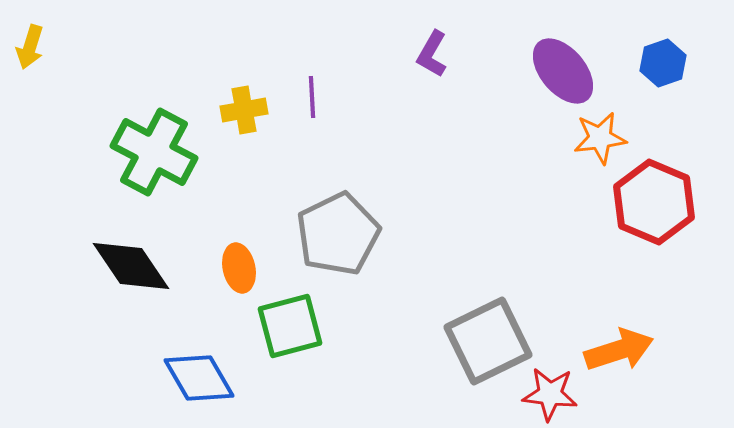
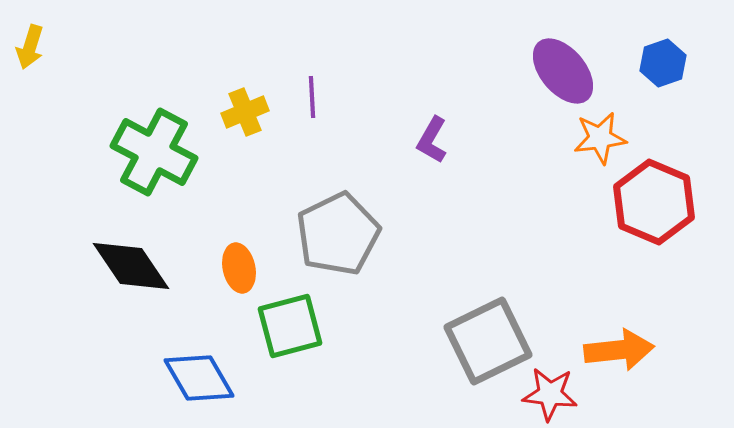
purple L-shape: moved 86 px down
yellow cross: moved 1 px right, 2 px down; rotated 12 degrees counterclockwise
orange arrow: rotated 12 degrees clockwise
